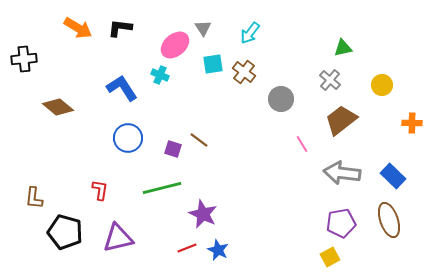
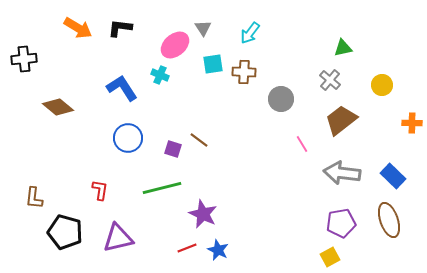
brown cross: rotated 35 degrees counterclockwise
